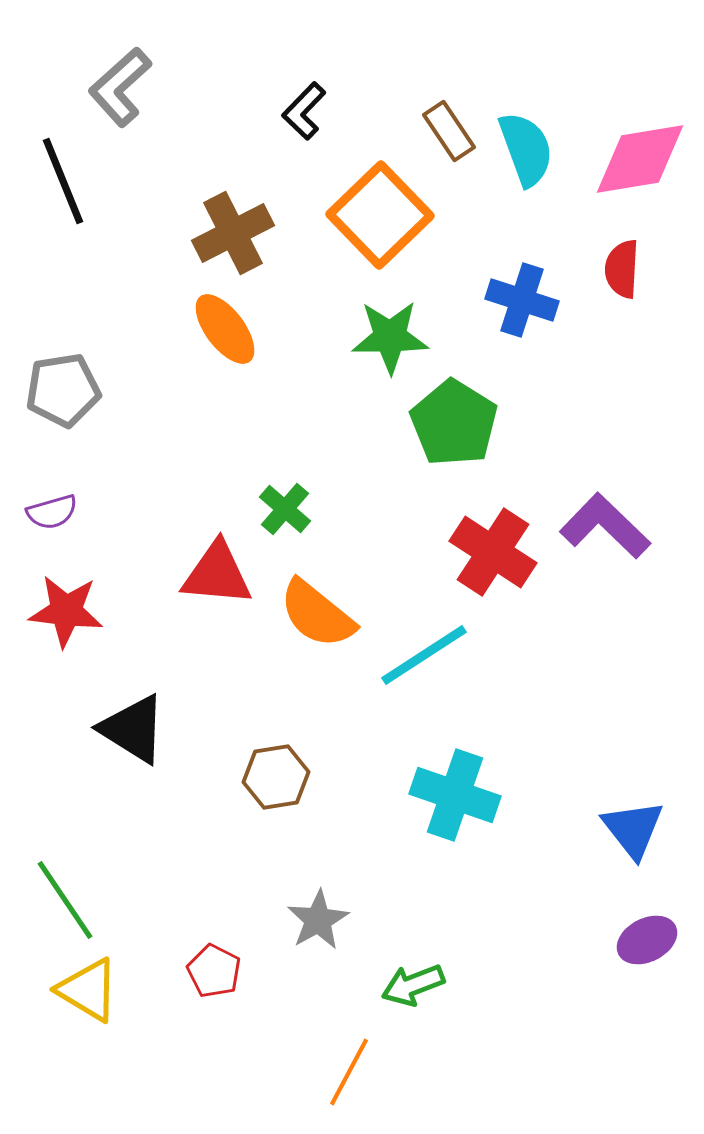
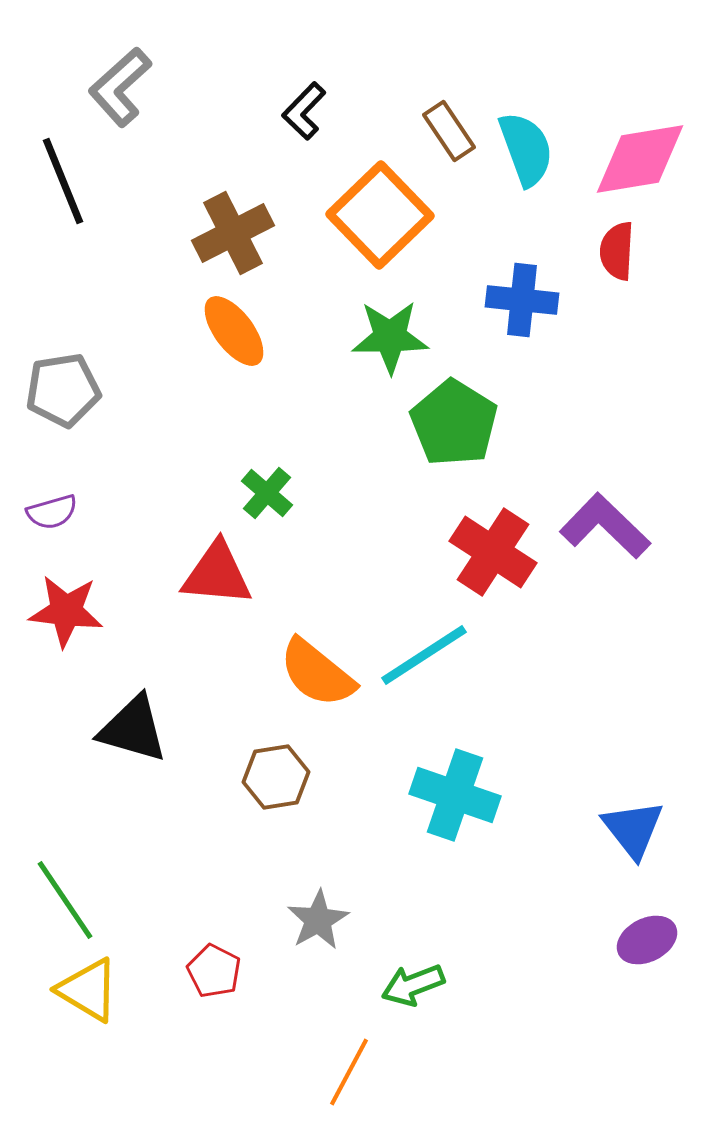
red semicircle: moved 5 px left, 18 px up
blue cross: rotated 12 degrees counterclockwise
orange ellipse: moved 9 px right, 2 px down
green cross: moved 18 px left, 16 px up
orange semicircle: moved 59 px down
black triangle: rotated 16 degrees counterclockwise
